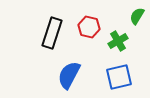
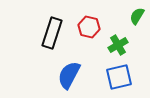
green cross: moved 4 px down
